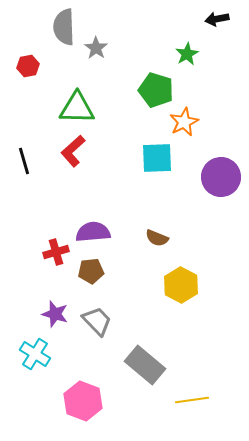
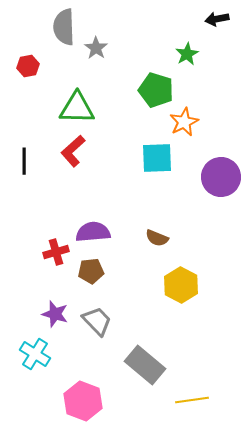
black line: rotated 16 degrees clockwise
